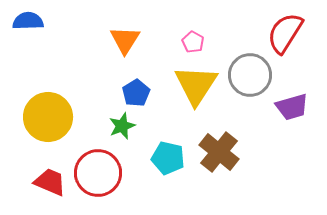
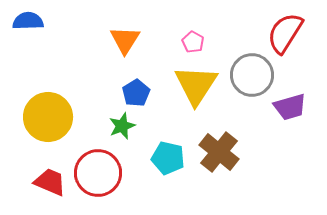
gray circle: moved 2 px right
purple trapezoid: moved 2 px left
